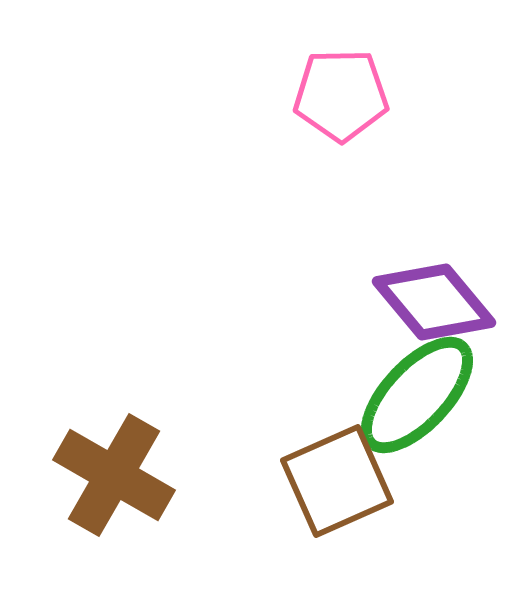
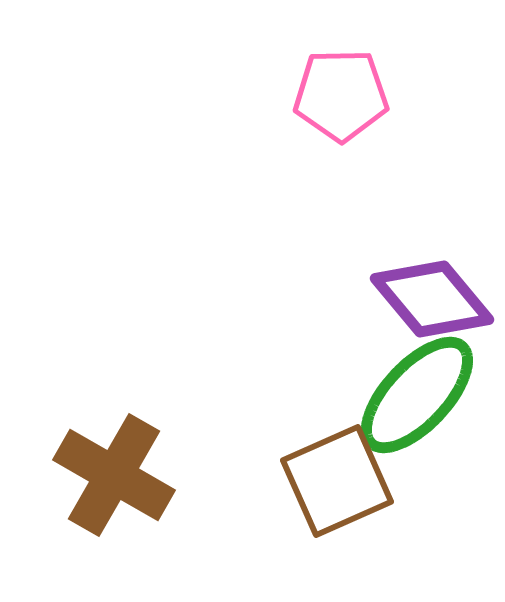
purple diamond: moved 2 px left, 3 px up
